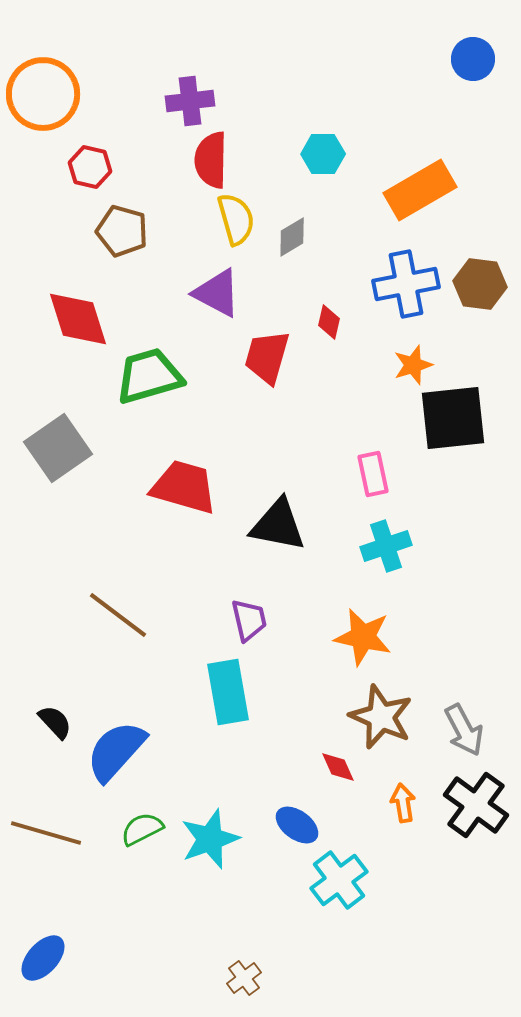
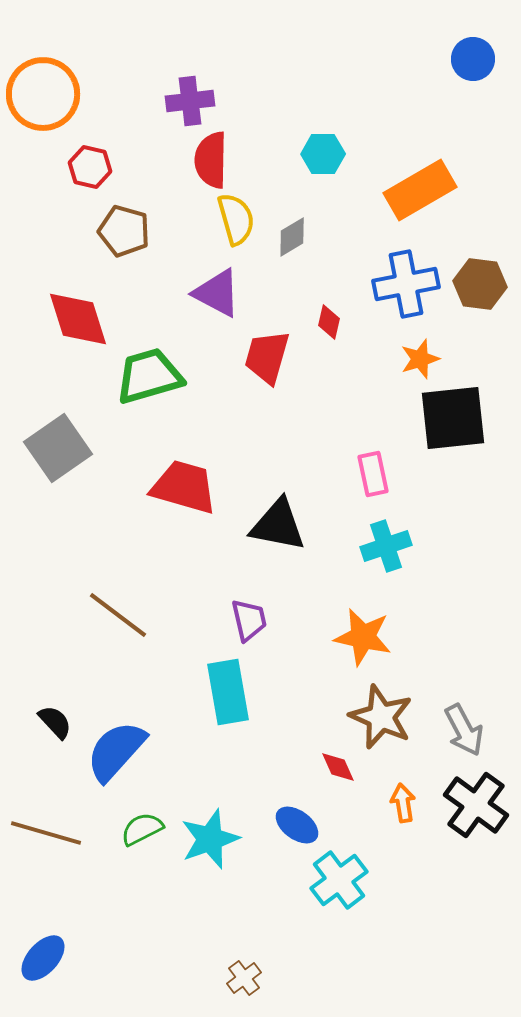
brown pentagon at (122, 231): moved 2 px right
orange star at (413, 365): moved 7 px right, 6 px up
